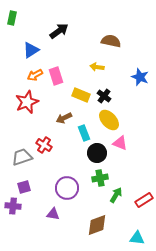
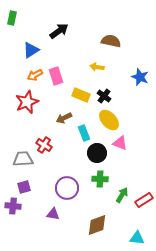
gray trapezoid: moved 1 px right, 2 px down; rotated 15 degrees clockwise
green cross: moved 1 px down; rotated 14 degrees clockwise
green arrow: moved 6 px right
